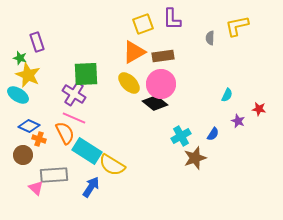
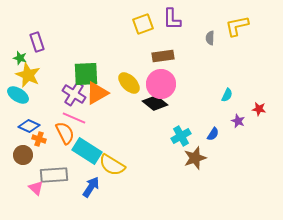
orange triangle: moved 37 px left, 41 px down
